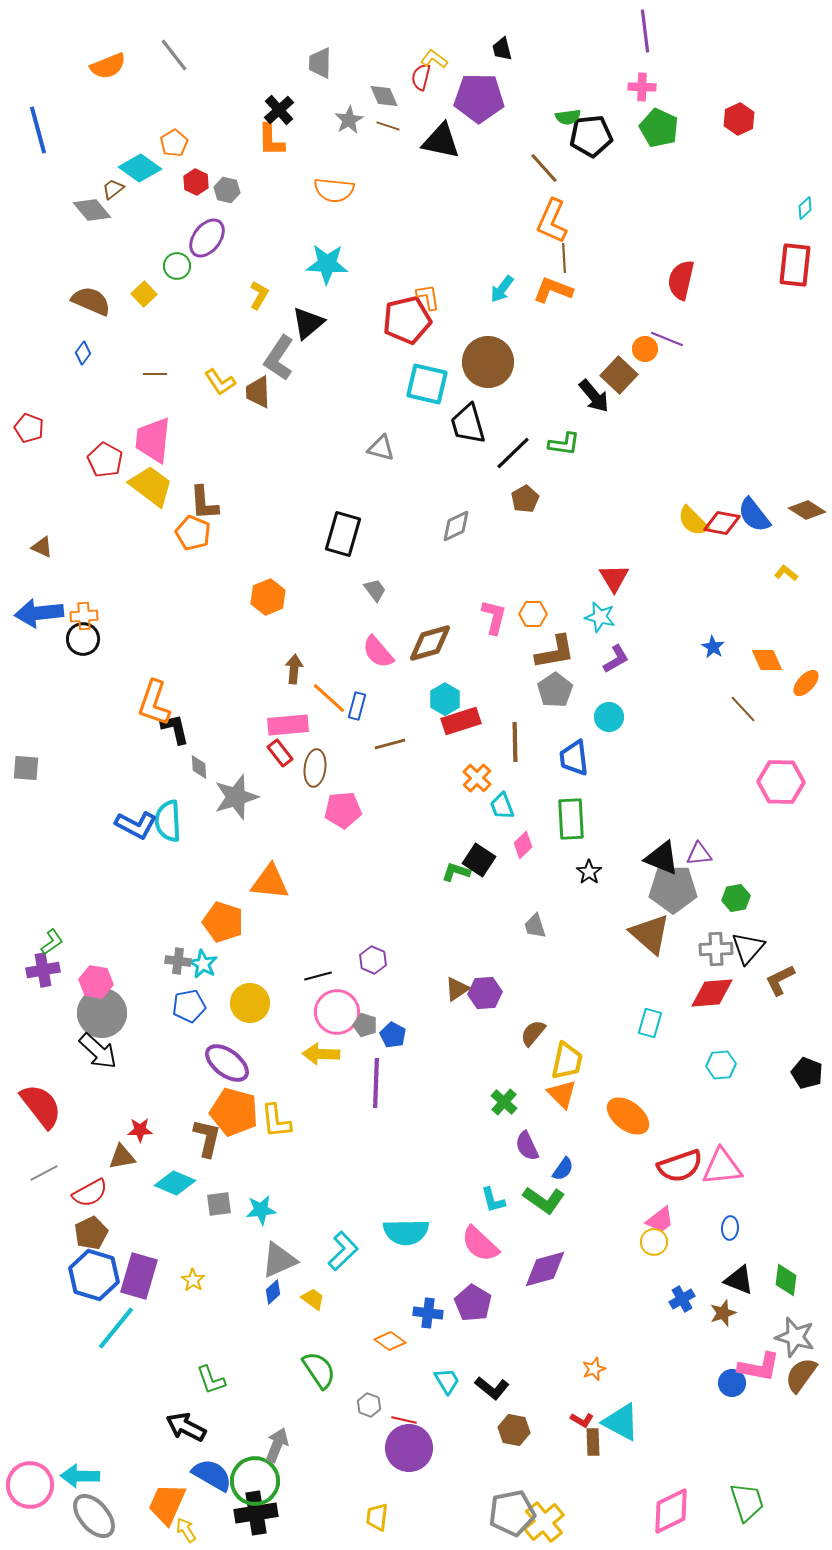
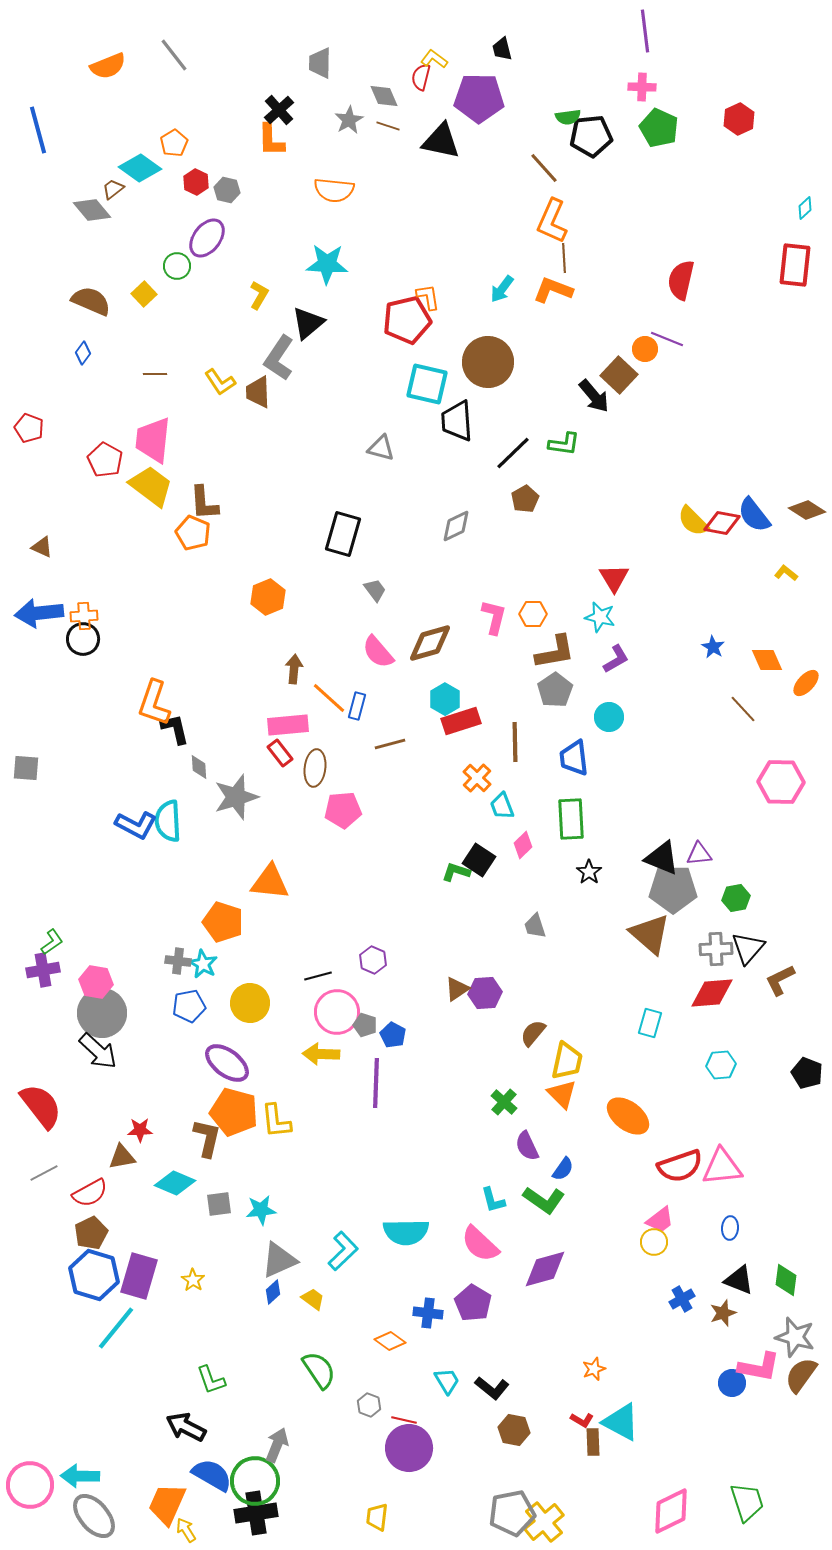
black trapezoid at (468, 424): moved 11 px left, 3 px up; rotated 12 degrees clockwise
